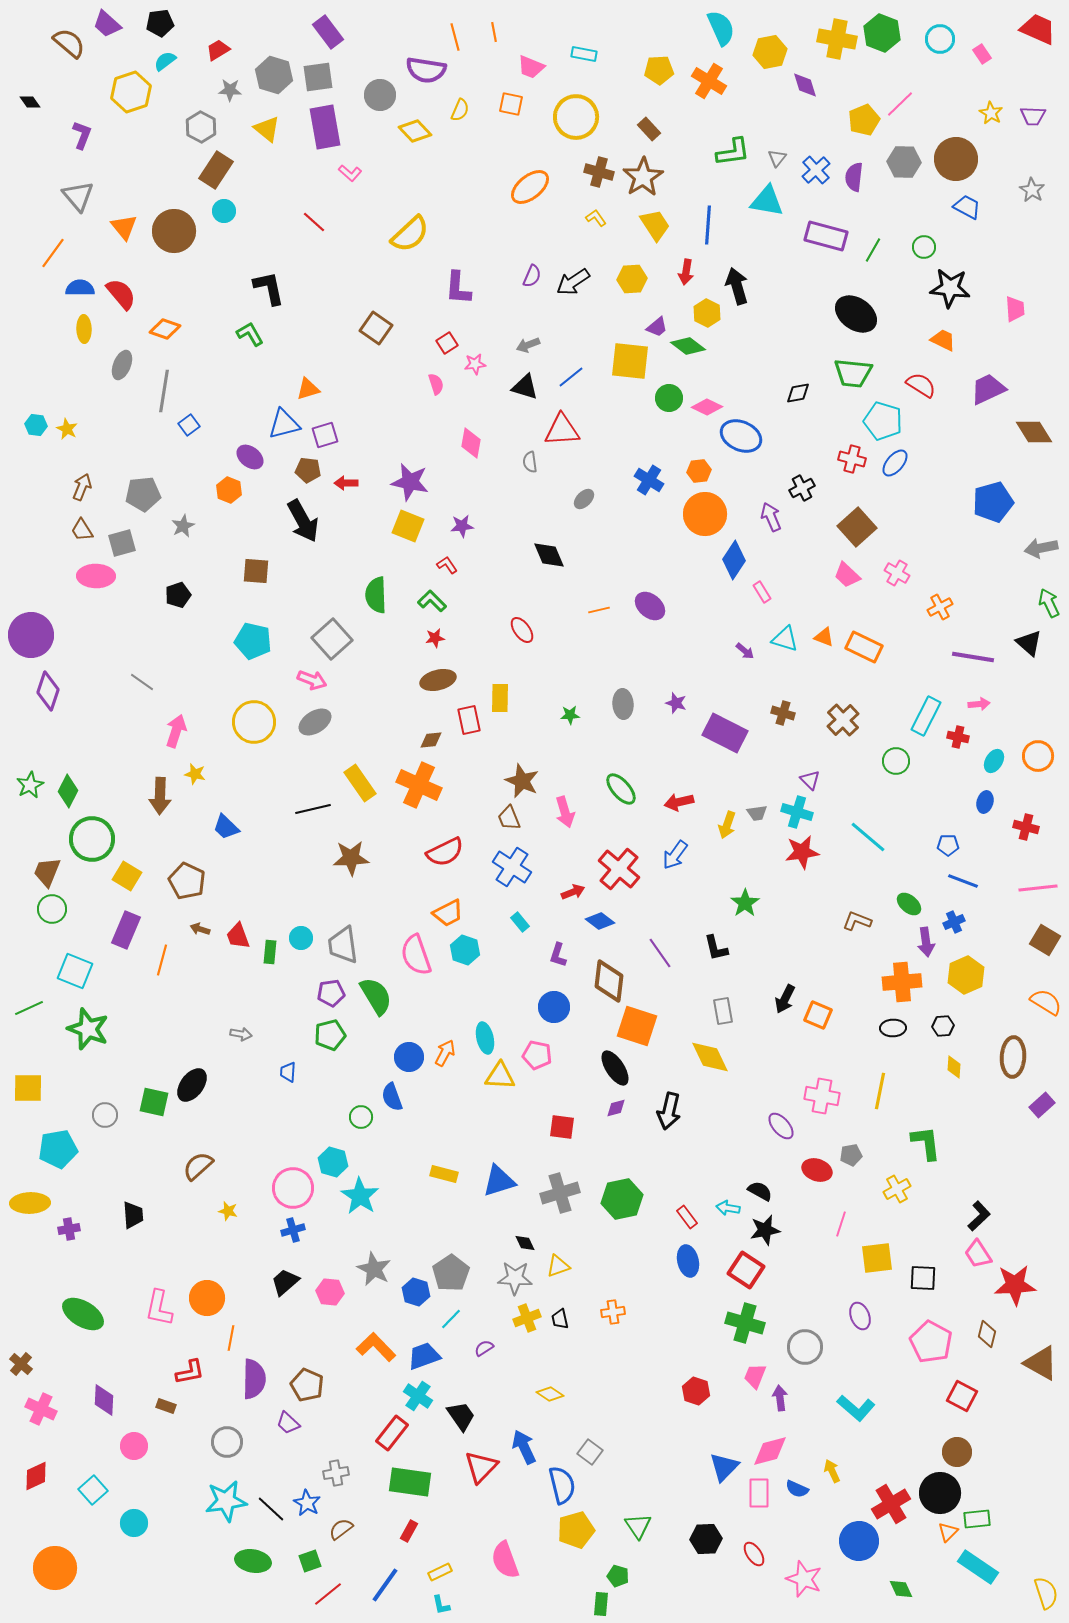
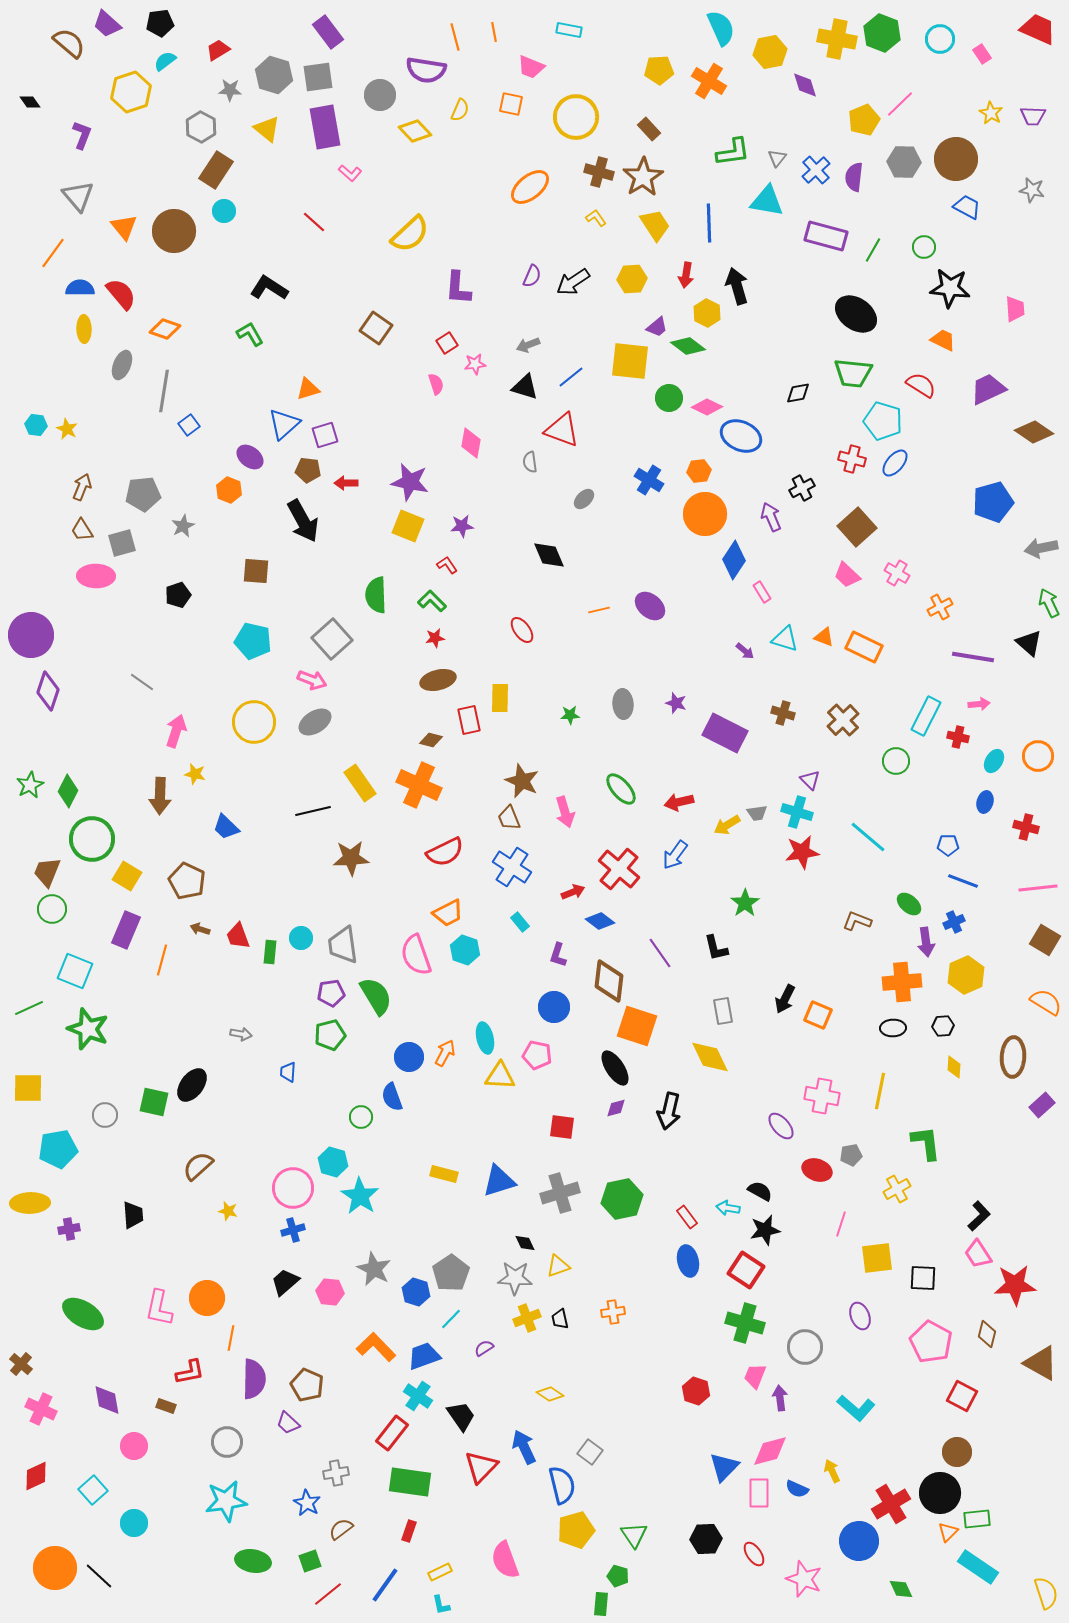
cyan rectangle at (584, 54): moved 15 px left, 24 px up
gray star at (1032, 190): rotated 20 degrees counterclockwise
blue line at (708, 225): moved 1 px right, 2 px up; rotated 6 degrees counterclockwise
red arrow at (686, 272): moved 3 px down
black L-shape at (269, 288): rotated 45 degrees counterclockwise
blue triangle at (284, 424): rotated 28 degrees counterclockwise
red triangle at (562, 430): rotated 24 degrees clockwise
brown diamond at (1034, 432): rotated 24 degrees counterclockwise
brown diamond at (431, 740): rotated 20 degrees clockwise
black line at (313, 809): moved 2 px down
yellow arrow at (727, 825): rotated 40 degrees clockwise
purple diamond at (104, 1400): moved 3 px right; rotated 12 degrees counterclockwise
black line at (271, 1509): moved 172 px left, 67 px down
green triangle at (638, 1526): moved 4 px left, 9 px down
red rectangle at (409, 1531): rotated 10 degrees counterclockwise
